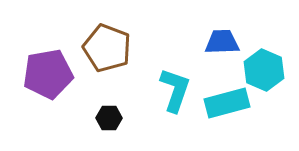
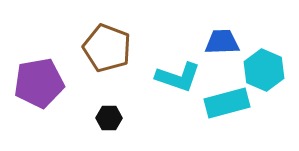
purple pentagon: moved 9 px left, 9 px down
cyan L-shape: moved 3 px right, 13 px up; rotated 90 degrees clockwise
